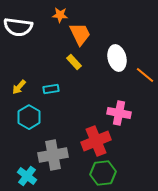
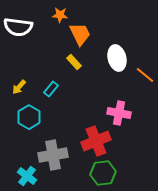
cyan rectangle: rotated 42 degrees counterclockwise
